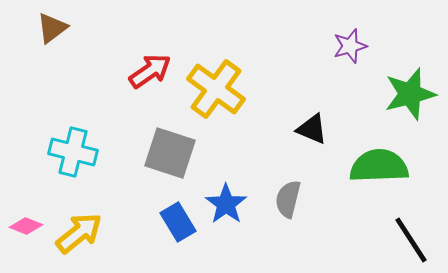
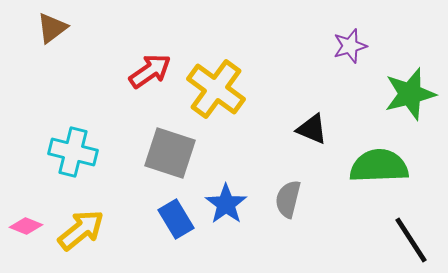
blue rectangle: moved 2 px left, 3 px up
yellow arrow: moved 2 px right, 3 px up
